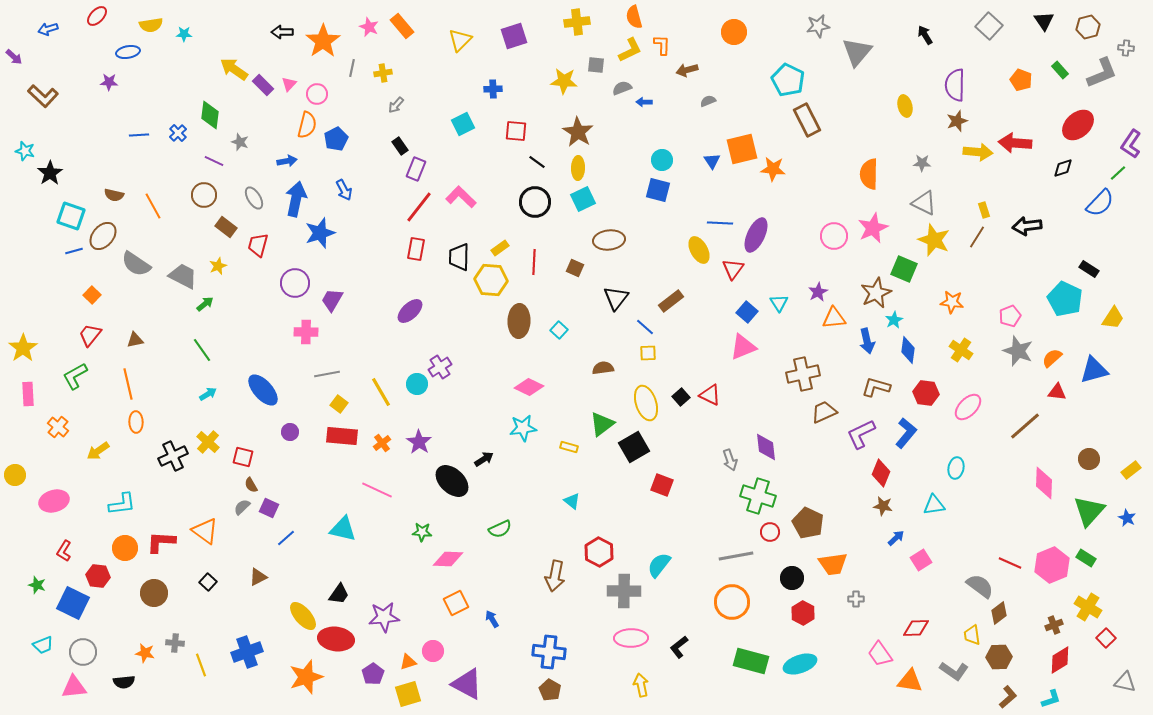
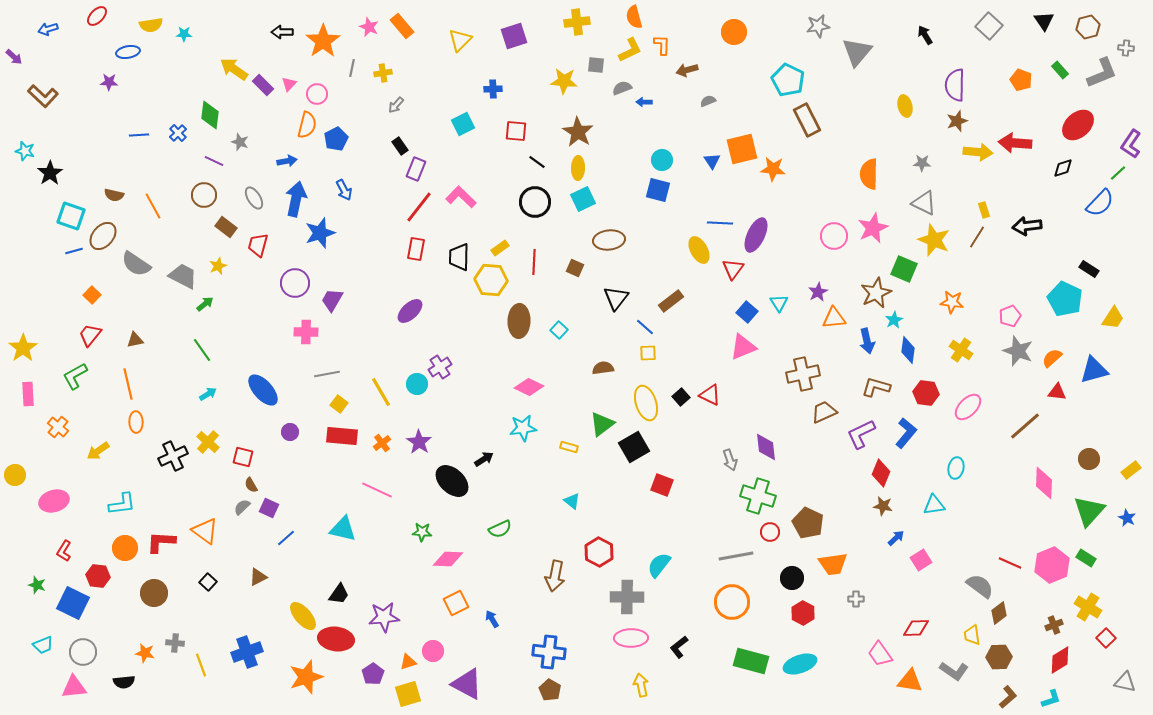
gray cross at (624, 591): moved 3 px right, 6 px down
